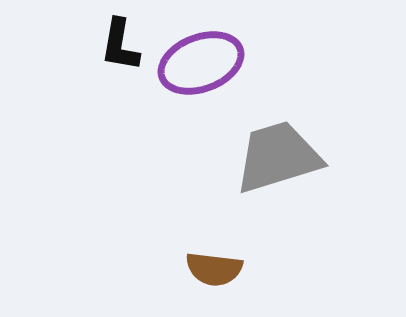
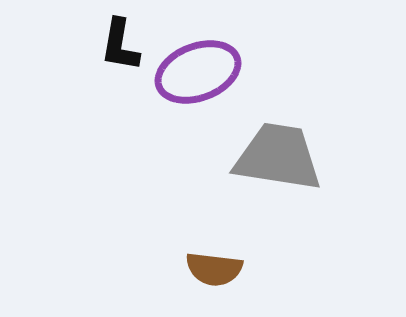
purple ellipse: moved 3 px left, 9 px down
gray trapezoid: rotated 26 degrees clockwise
